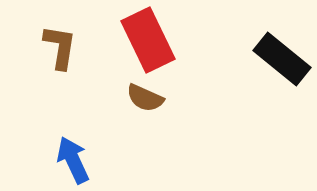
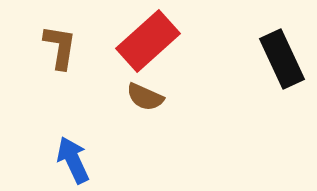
red rectangle: moved 1 px down; rotated 74 degrees clockwise
black rectangle: rotated 26 degrees clockwise
brown semicircle: moved 1 px up
